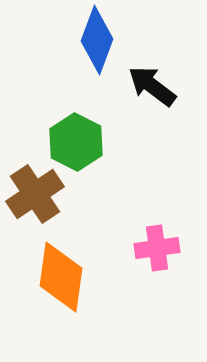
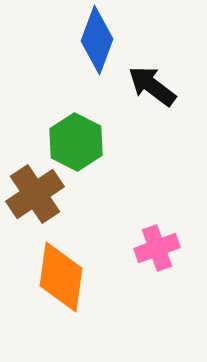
pink cross: rotated 12 degrees counterclockwise
